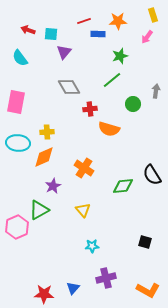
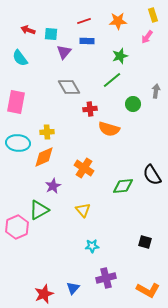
blue rectangle: moved 11 px left, 7 px down
red star: rotated 24 degrees counterclockwise
